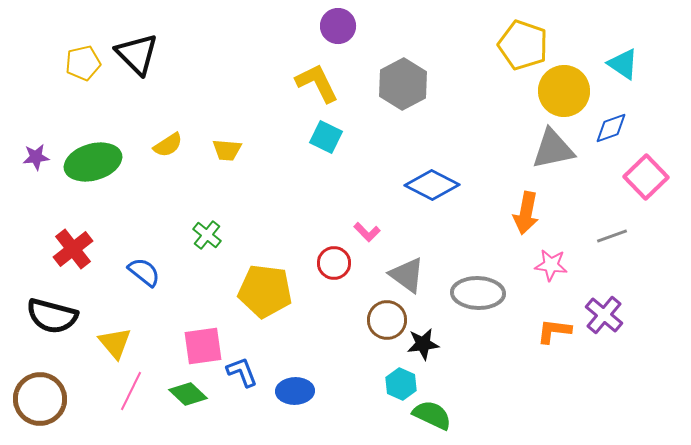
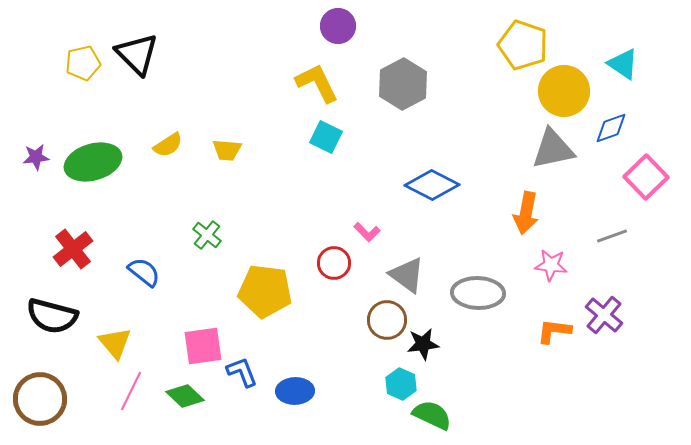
green diamond at (188, 394): moved 3 px left, 2 px down
